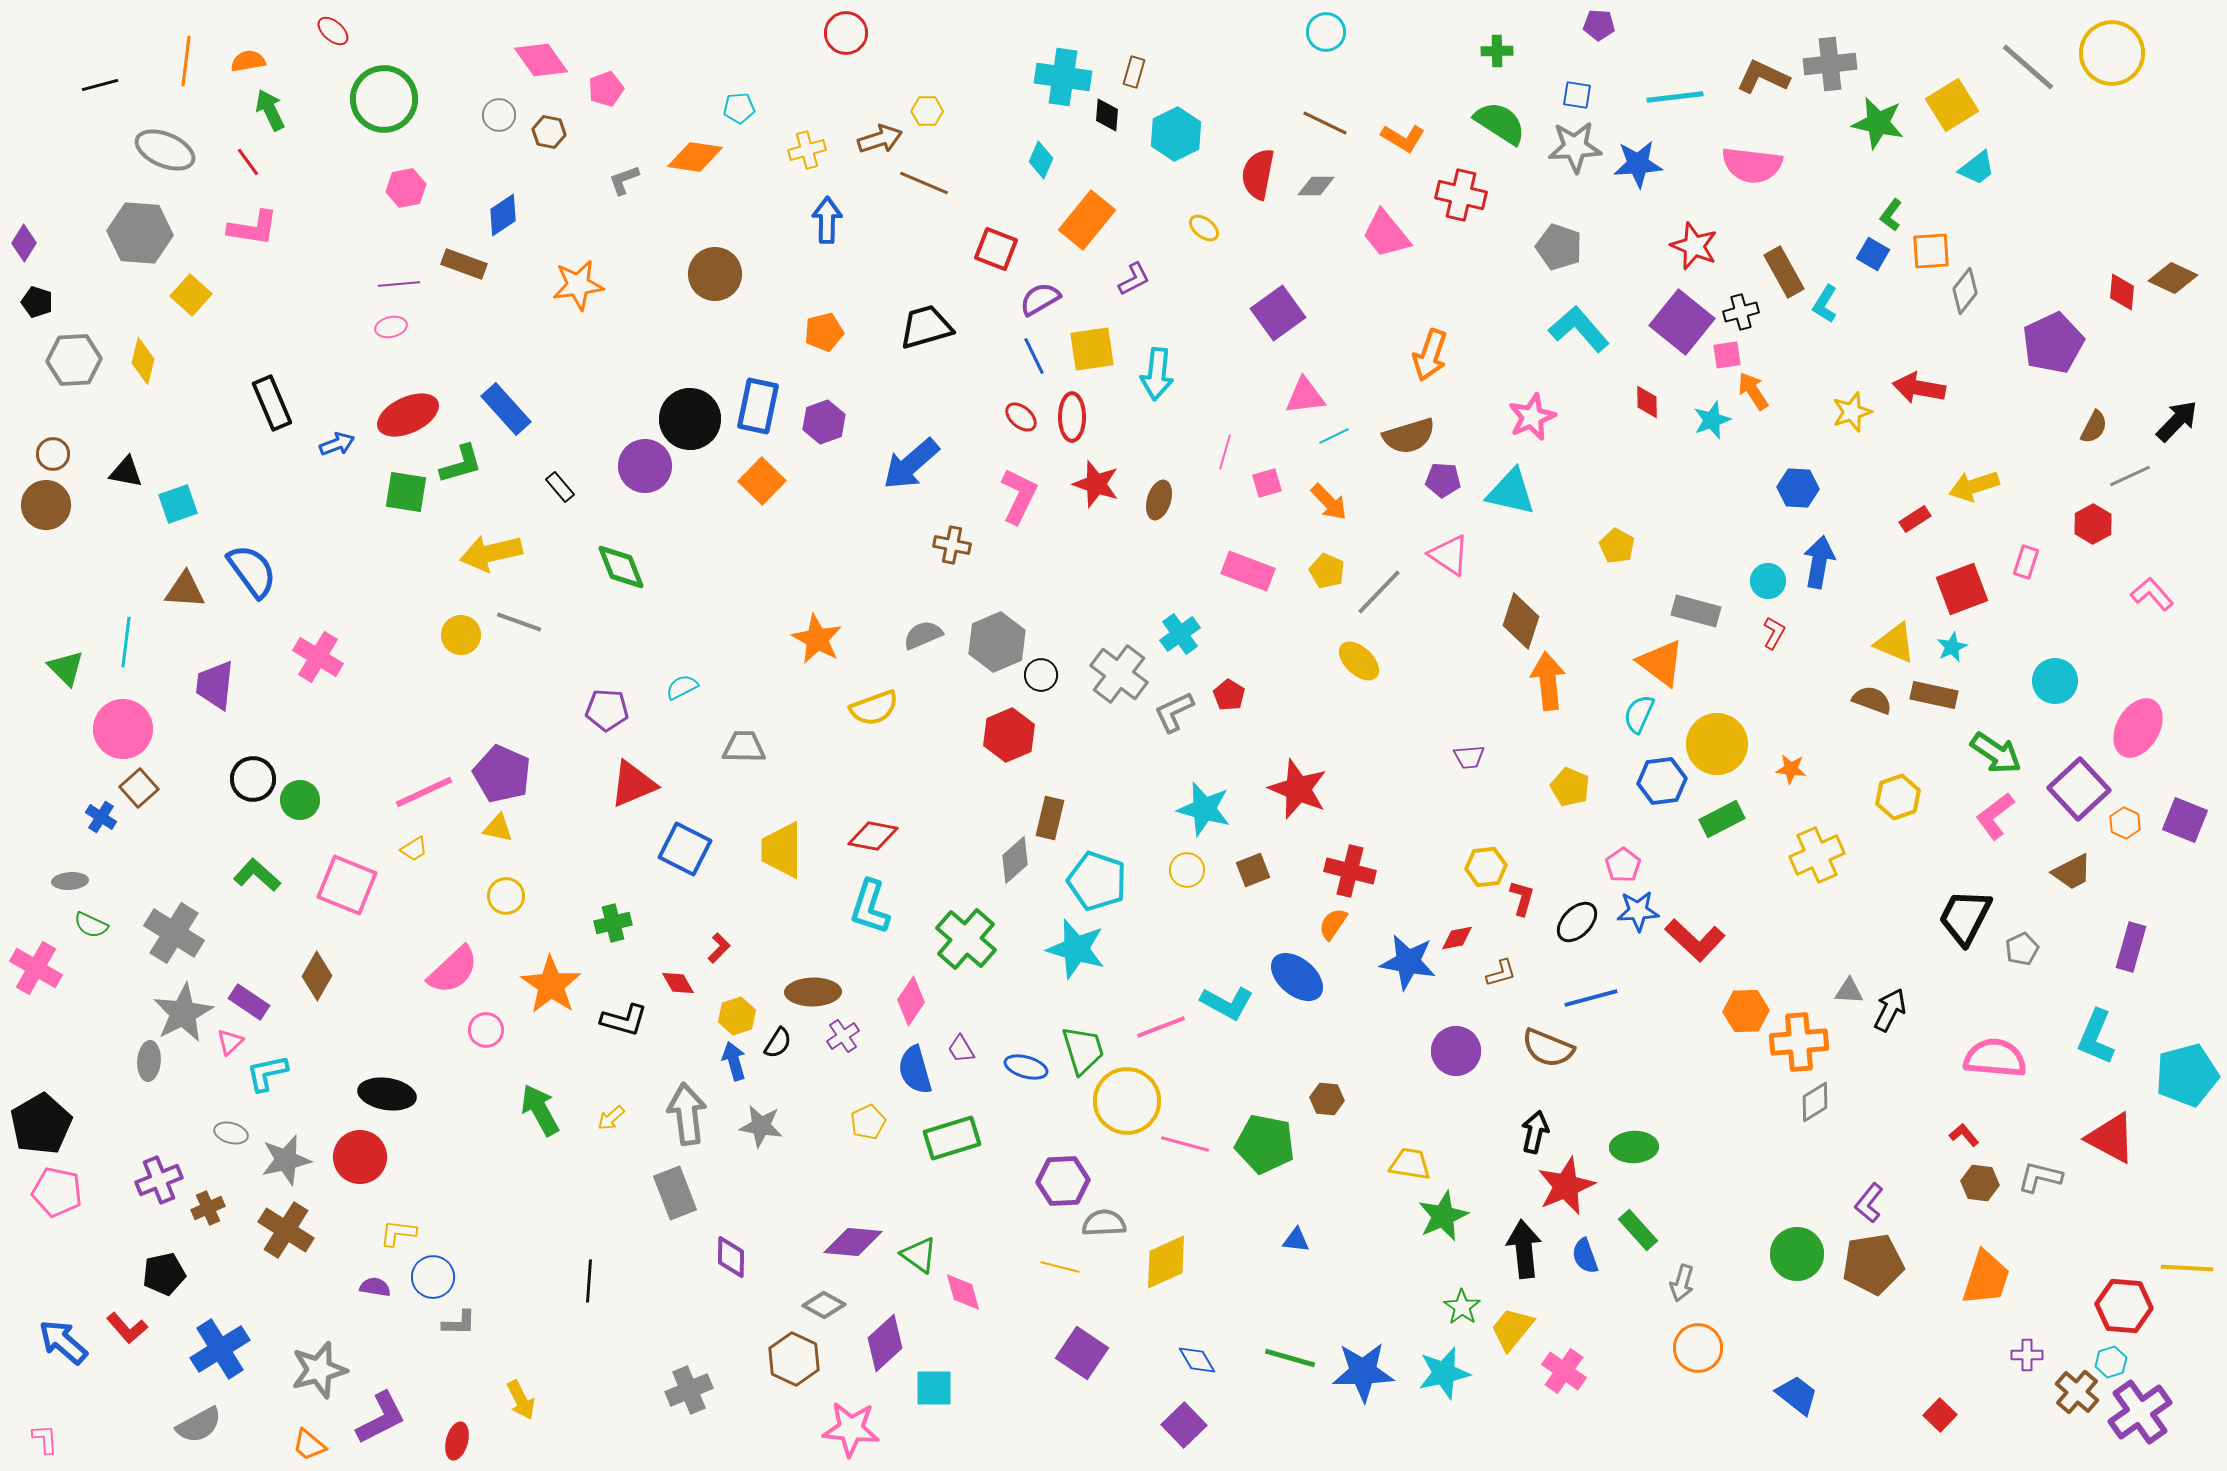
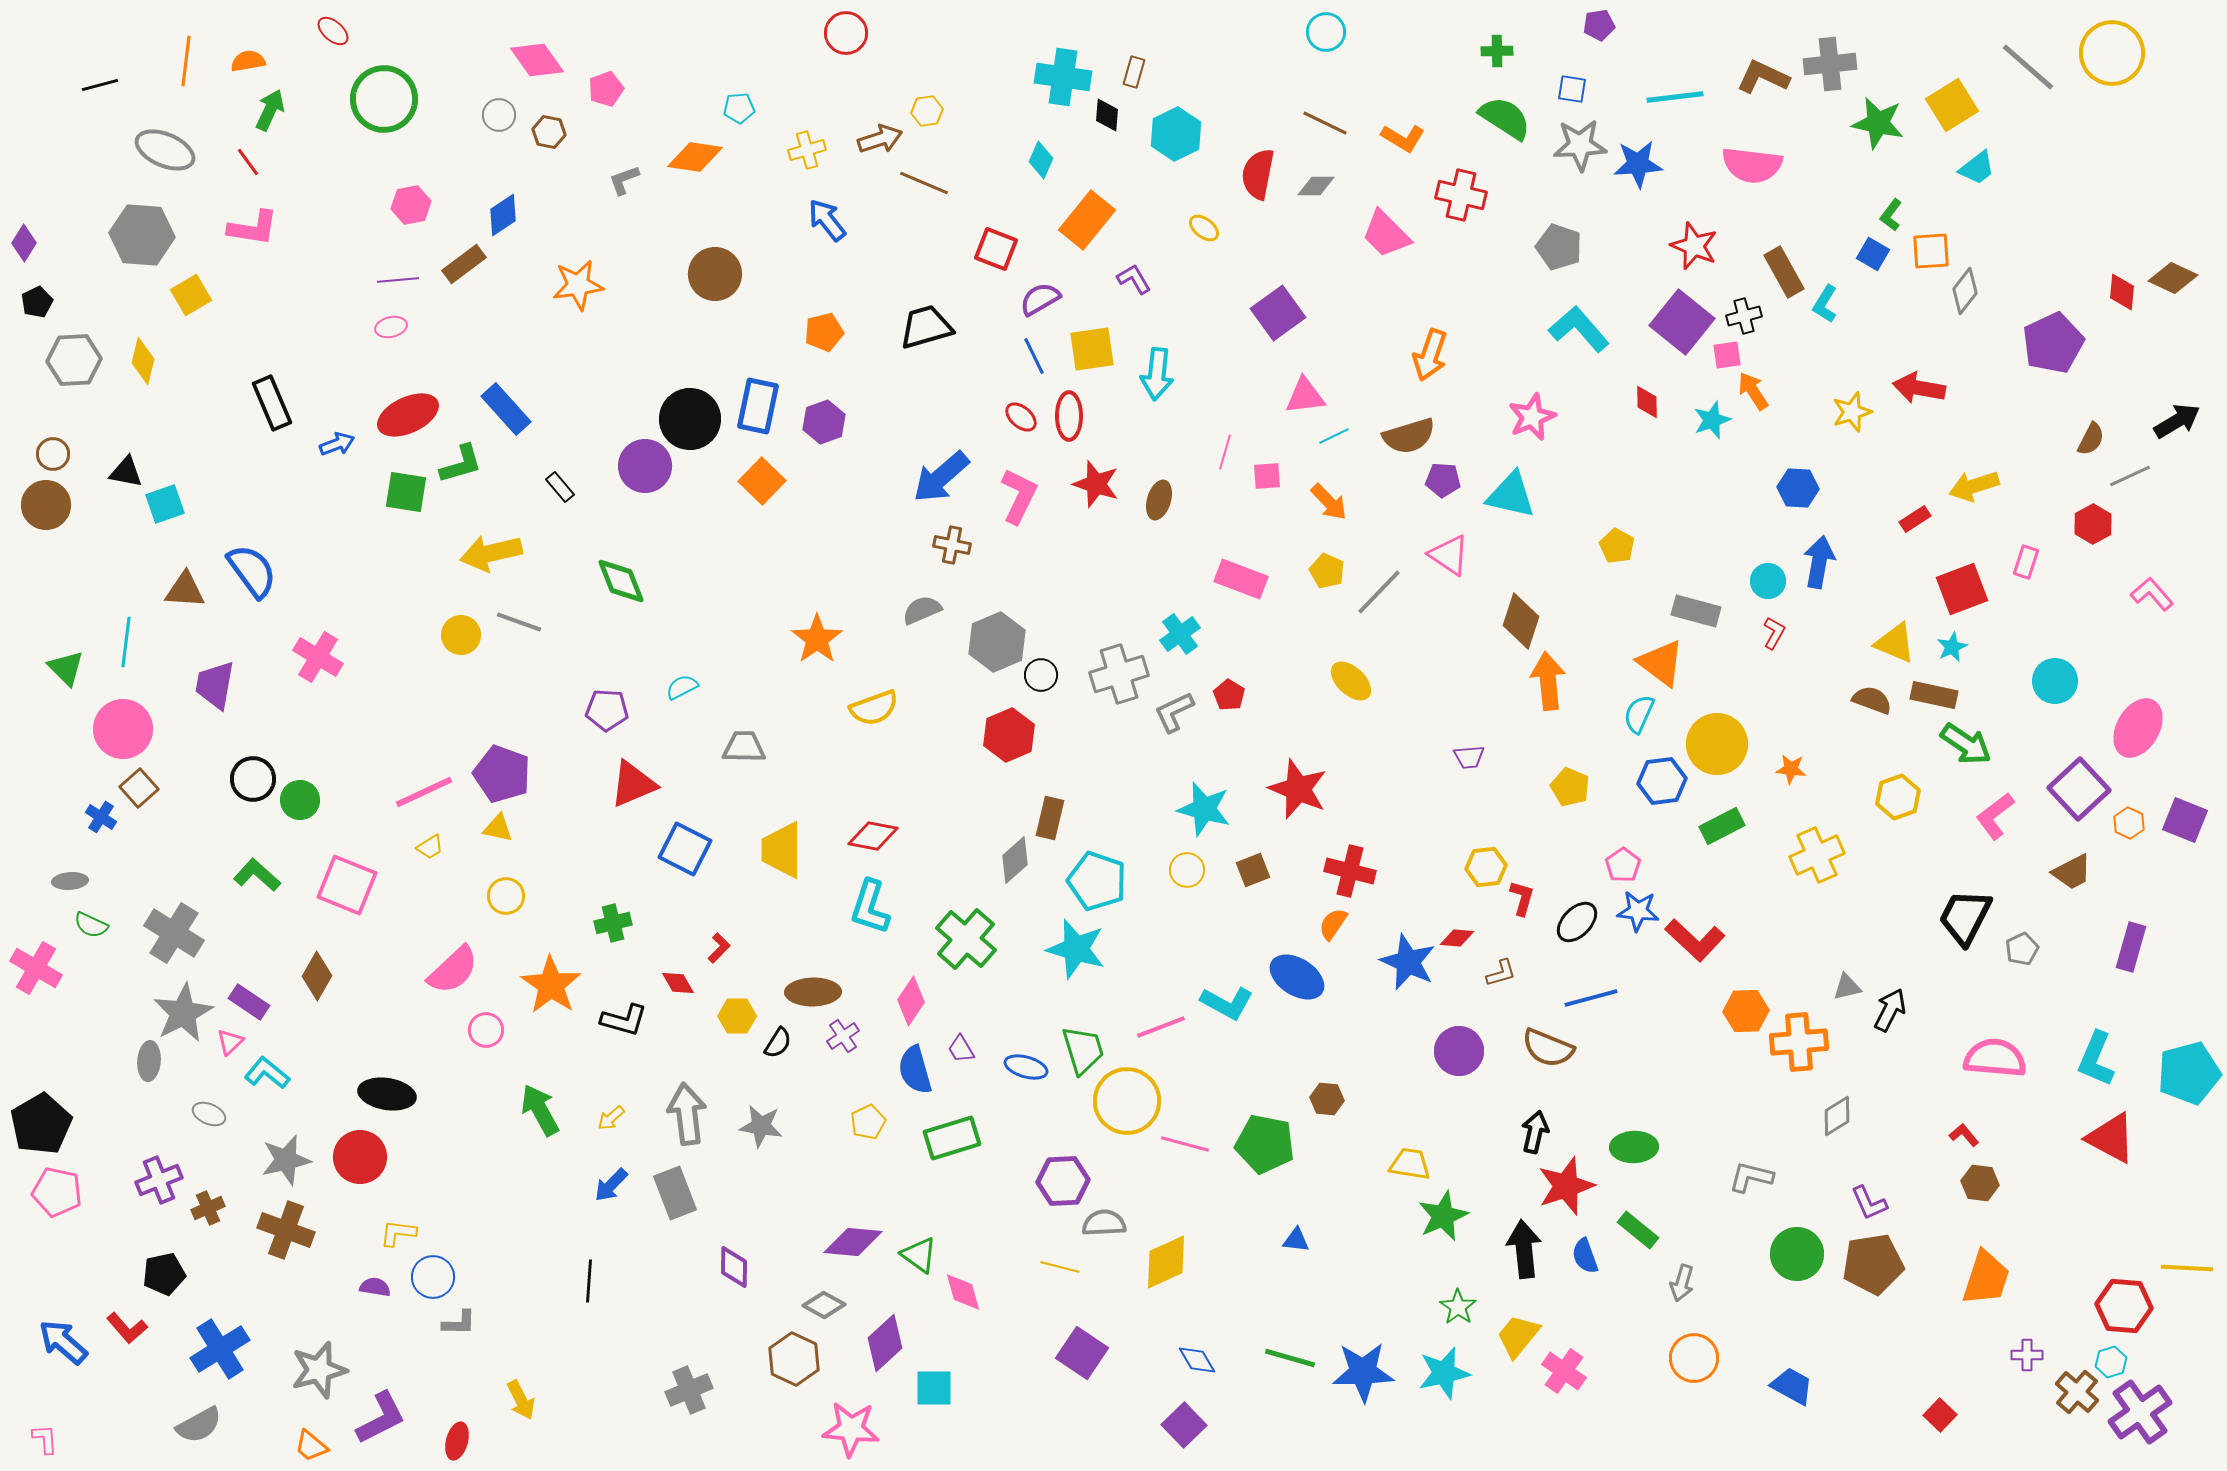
purple pentagon at (1599, 25): rotated 12 degrees counterclockwise
pink diamond at (541, 60): moved 4 px left
blue square at (1577, 95): moved 5 px left, 6 px up
green arrow at (270, 110): rotated 51 degrees clockwise
yellow hexagon at (927, 111): rotated 8 degrees counterclockwise
green semicircle at (1500, 123): moved 5 px right, 5 px up
gray star at (1575, 147): moved 5 px right, 2 px up
pink hexagon at (406, 188): moved 5 px right, 17 px down
blue arrow at (827, 220): rotated 39 degrees counterclockwise
gray hexagon at (140, 233): moved 2 px right, 2 px down
pink trapezoid at (1386, 234): rotated 6 degrees counterclockwise
brown rectangle at (464, 264): rotated 57 degrees counterclockwise
purple L-shape at (1134, 279): rotated 93 degrees counterclockwise
purple line at (399, 284): moved 1 px left, 4 px up
yellow square at (191, 295): rotated 18 degrees clockwise
black pentagon at (37, 302): rotated 28 degrees clockwise
black cross at (1741, 312): moved 3 px right, 4 px down
red ellipse at (1072, 417): moved 3 px left, 1 px up
black arrow at (2177, 421): rotated 15 degrees clockwise
brown semicircle at (2094, 427): moved 3 px left, 12 px down
blue arrow at (911, 464): moved 30 px right, 13 px down
pink square at (1267, 483): moved 7 px up; rotated 12 degrees clockwise
cyan triangle at (1511, 492): moved 3 px down
cyan square at (178, 504): moved 13 px left
green diamond at (621, 567): moved 14 px down
pink rectangle at (1248, 571): moved 7 px left, 8 px down
gray semicircle at (923, 635): moved 1 px left, 25 px up
orange star at (817, 639): rotated 9 degrees clockwise
yellow ellipse at (1359, 661): moved 8 px left, 20 px down
gray cross at (1119, 674): rotated 36 degrees clockwise
purple trapezoid at (215, 685): rotated 4 degrees clockwise
green arrow at (1996, 753): moved 30 px left, 9 px up
purple pentagon at (502, 774): rotated 4 degrees counterclockwise
green rectangle at (1722, 819): moved 7 px down
orange hexagon at (2125, 823): moved 4 px right
yellow trapezoid at (414, 849): moved 16 px right, 2 px up
blue star at (1638, 911): rotated 9 degrees clockwise
red diamond at (1457, 938): rotated 16 degrees clockwise
blue star at (1408, 962): rotated 14 degrees clockwise
blue ellipse at (1297, 977): rotated 8 degrees counterclockwise
gray triangle at (1849, 991): moved 2 px left, 4 px up; rotated 16 degrees counterclockwise
yellow hexagon at (737, 1016): rotated 18 degrees clockwise
cyan L-shape at (2096, 1037): moved 22 px down
purple circle at (1456, 1051): moved 3 px right
blue arrow at (734, 1061): moved 123 px left, 124 px down; rotated 120 degrees counterclockwise
cyan L-shape at (267, 1073): rotated 51 degrees clockwise
cyan pentagon at (2187, 1075): moved 2 px right, 2 px up
gray diamond at (1815, 1102): moved 22 px right, 14 px down
gray ellipse at (231, 1133): moved 22 px left, 19 px up; rotated 8 degrees clockwise
gray L-shape at (2040, 1177): moved 289 px left
red star at (1566, 1186): rotated 4 degrees clockwise
purple L-shape at (1869, 1203): rotated 63 degrees counterclockwise
brown cross at (286, 1230): rotated 12 degrees counterclockwise
green rectangle at (1638, 1230): rotated 9 degrees counterclockwise
purple diamond at (731, 1257): moved 3 px right, 10 px down
green star at (1462, 1307): moved 4 px left
yellow trapezoid at (1512, 1329): moved 6 px right, 7 px down
orange circle at (1698, 1348): moved 4 px left, 10 px down
blue trapezoid at (1797, 1395): moved 5 px left, 9 px up; rotated 9 degrees counterclockwise
orange trapezoid at (309, 1445): moved 2 px right, 1 px down
